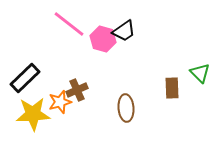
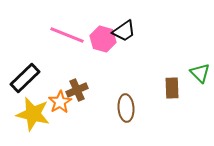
pink line: moved 2 px left, 11 px down; rotated 16 degrees counterclockwise
orange star: rotated 15 degrees counterclockwise
yellow star: rotated 16 degrees clockwise
